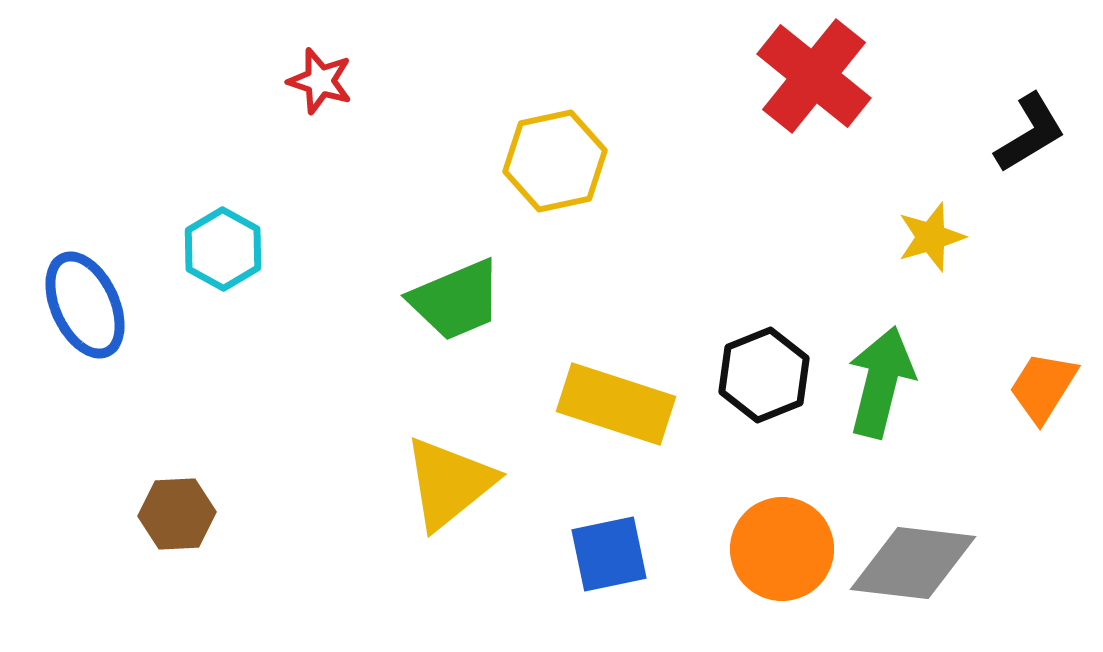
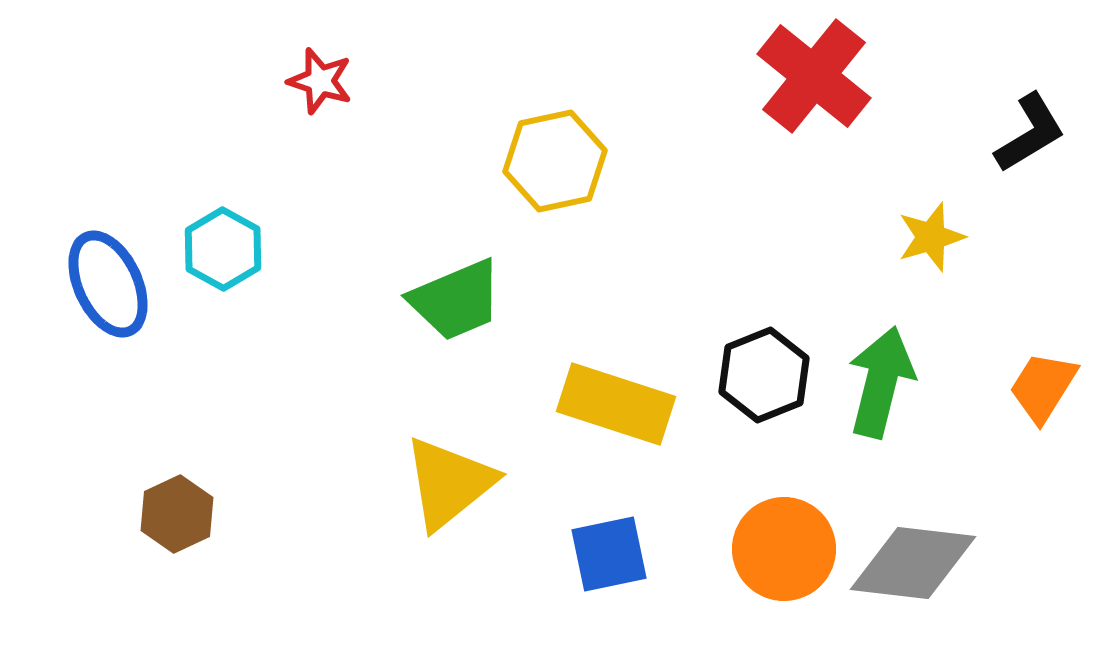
blue ellipse: moved 23 px right, 21 px up
brown hexagon: rotated 22 degrees counterclockwise
orange circle: moved 2 px right
